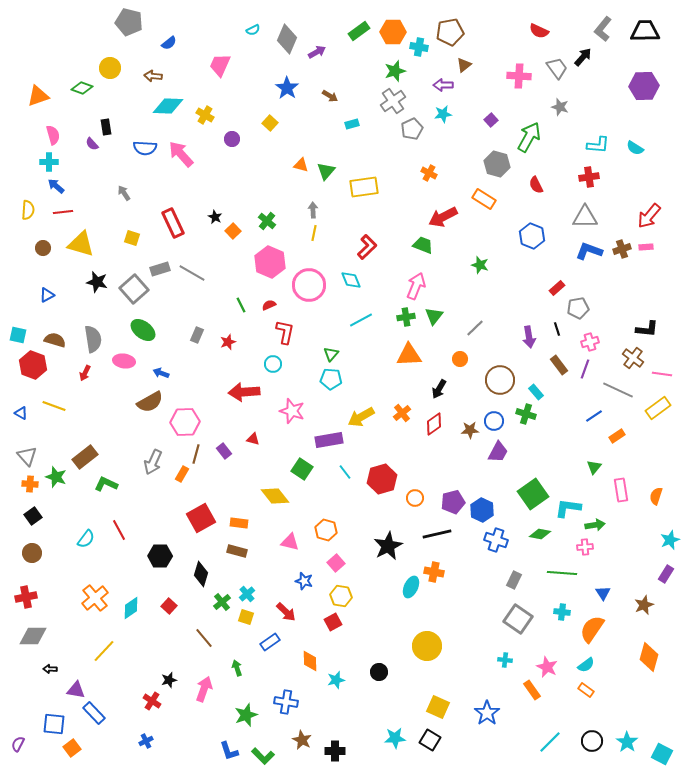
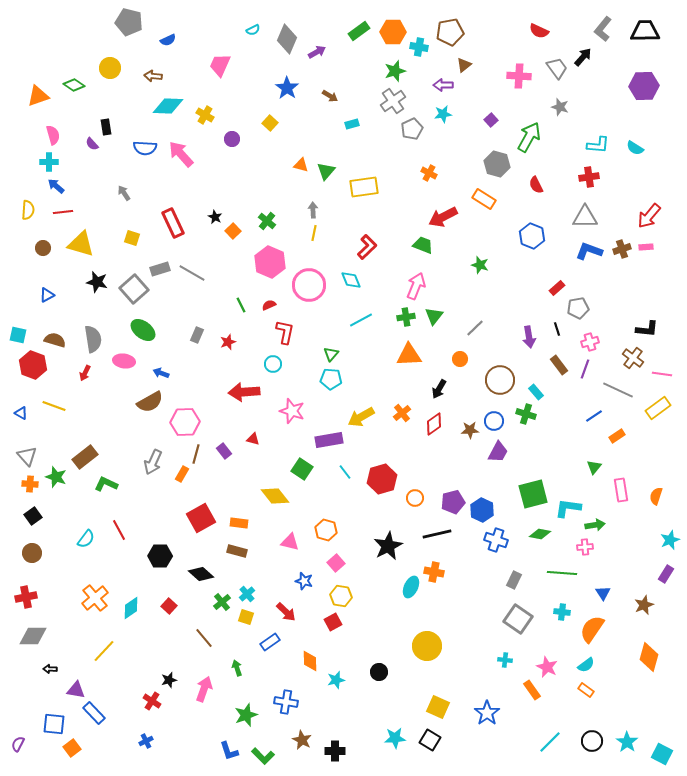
blue semicircle at (169, 43): moved 1 px left, 3 px up; rotated 14 degrees clockwise
green diamond at (82, 88): moved 8 px left, 3 px up; rotated 15 degrees clockwise
green square at (533, 494): rotated 20 degrees clockwise
black diamond at (201, 574): rotated 65 degrees counterclockwise
